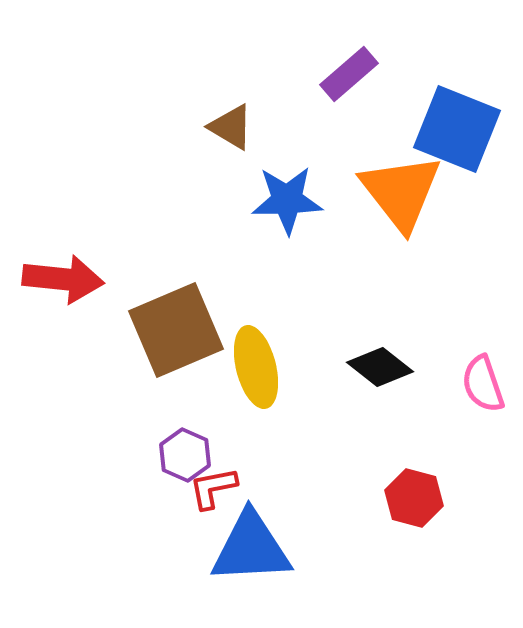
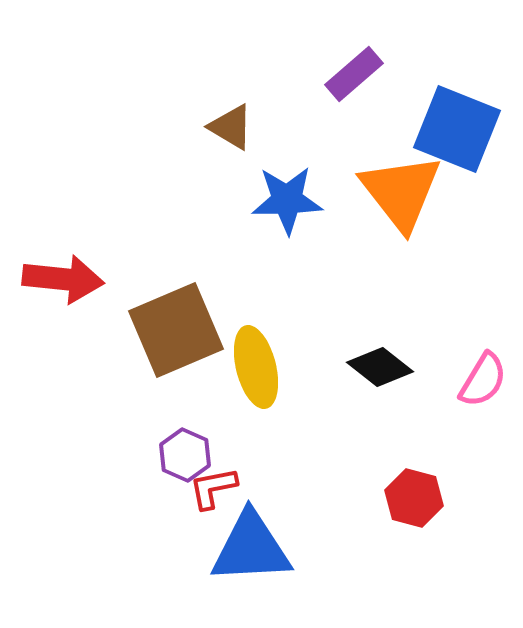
purple rectangle: moved 5 px right
pink semicircle: moved 4 px up; rotated 130 degrees counterclockwise
